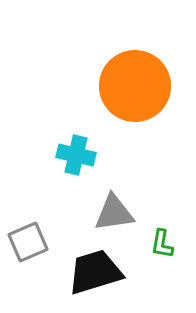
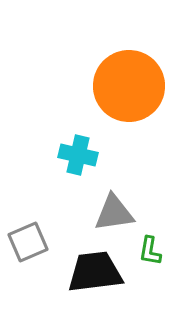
orange circle: moved 6 px left
cyan cross: moved 2 px right
green L-shape: moved 12 px left, 7 px down
black trapezoid: rotated 10 degrees clockwise
